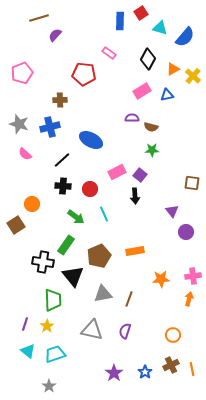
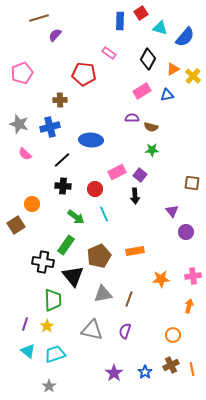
blue ellipse at (91, 140): rotated 25 degrees counterclockwise
red circle at (90, 189): moved 5 px right
orange arrow at (189, 299): moved 7 px down
